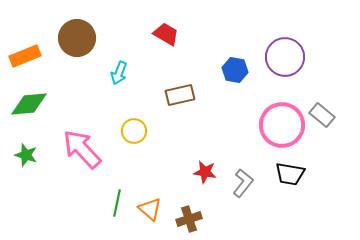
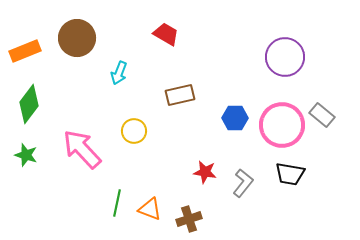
orange rectangle: moved 5 px up
blue hexagon: moved 48 px down; rotated 10 degrees counterclockwise
green diamond: rotated 48 degrees counterclockwise
orange triangle: rotated 20 degrees counterclockwise
